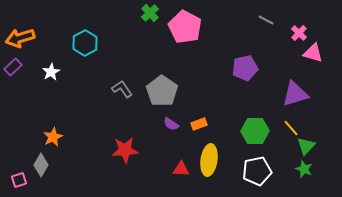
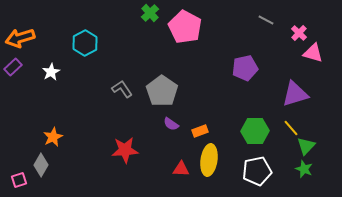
orange rectangle: moved 1 px right, 7 px down
